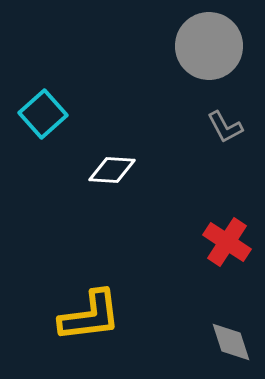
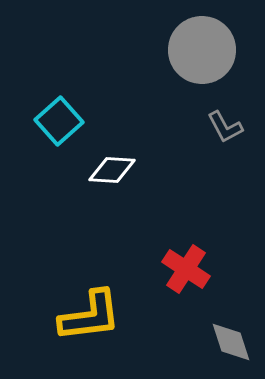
gray circle: moved 7 px left, 4 px down
cyan square: moved 16 px right, 7 px down
red cross: moved 41 px left, 27 px down
